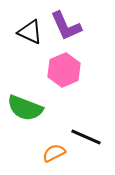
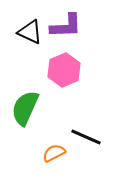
purple L-shape: rotated 68 degrees counterclockwise
green semicircle: rotated 93 degrees clockwise
